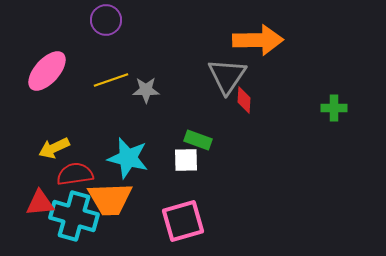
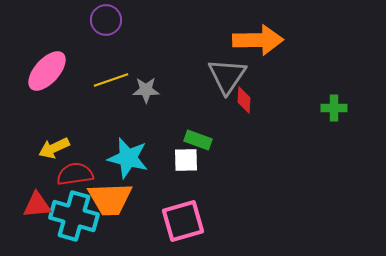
red triangle: moved 3 px left, 2 px down
